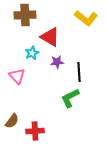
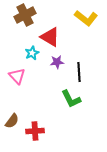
brown cross: rotated 25 degrees counterclockwise
green L-shape: moved 1 px right, 1 px down; rotated 90 degrees counterclockwise
